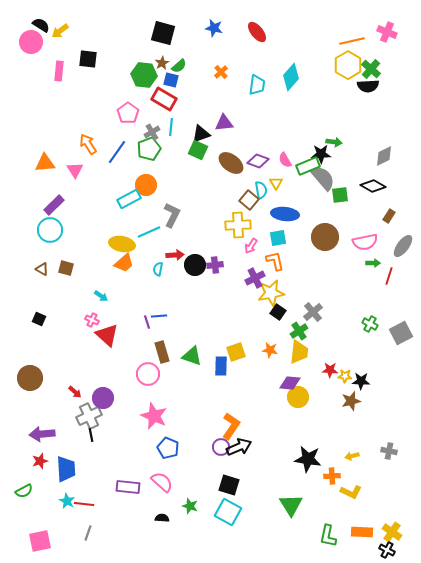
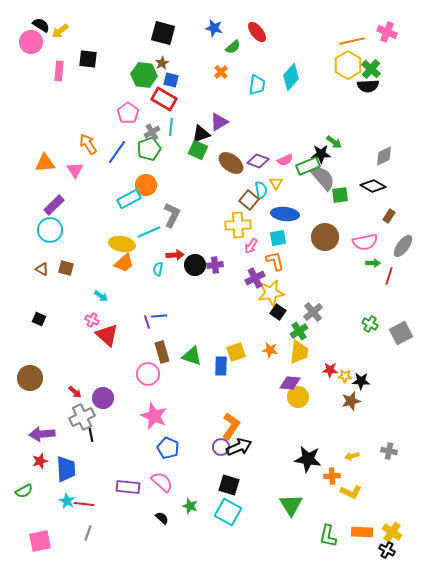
green semicircle at (179, 66): moved 54 px right, 19 px up
purple triangle at (224, 123): moved 5 px left, 1 px up; rotated 24 degrees counterclockwise
green arrow at (334, 142): rotated 28 degrees clockwise
pink semicircle at (285, 160): rotated 84 degrees counterclockwise
gray cross at (89, 416): moved 7 px left, 1 px down
black semicircle at (162, 518): rotated 40 degrees clockwise
